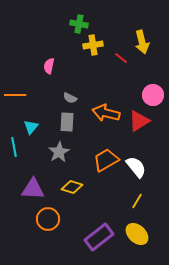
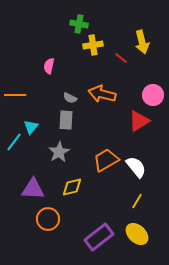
orange arrow: moved 4 px left, 19 px up
gray rectangle: moved 1 px left, 2 px up
cyan line: moved 5 px up; rotated 48 degrees clockwise
yellow diamond: rotated 30 degrees counterclockwise
